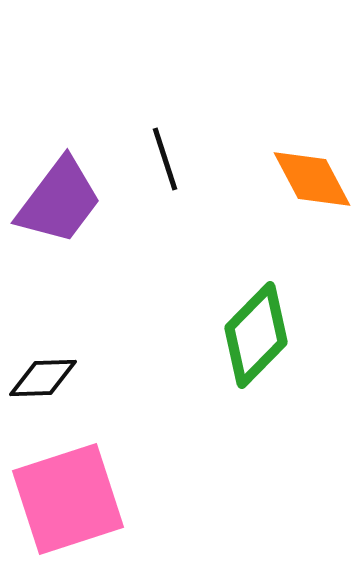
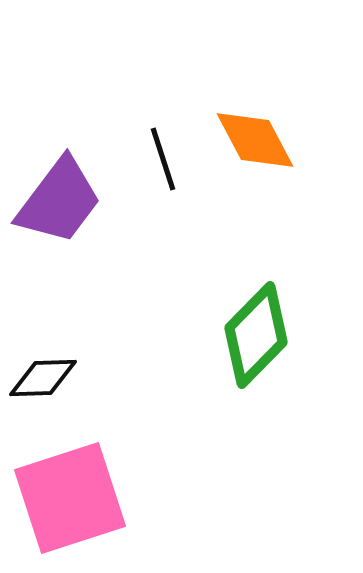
black line: moved 2 px left
orange diamond: moved 57 px left, 39 px up
pink square: moved 2 px right, 1 px up
